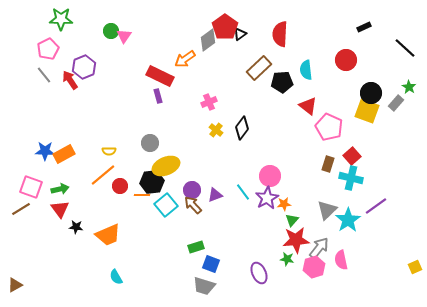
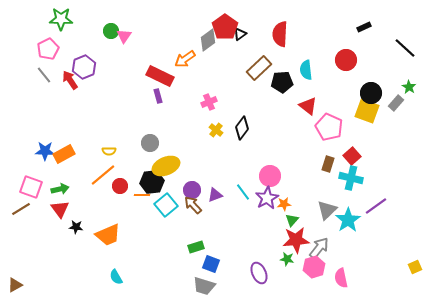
pink semicircle at (341, 260): moved 18 px down
